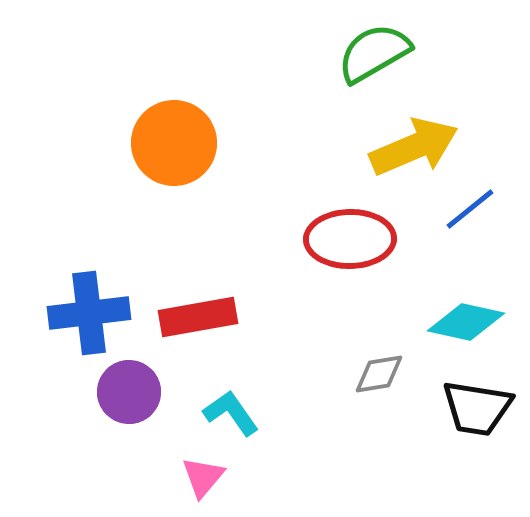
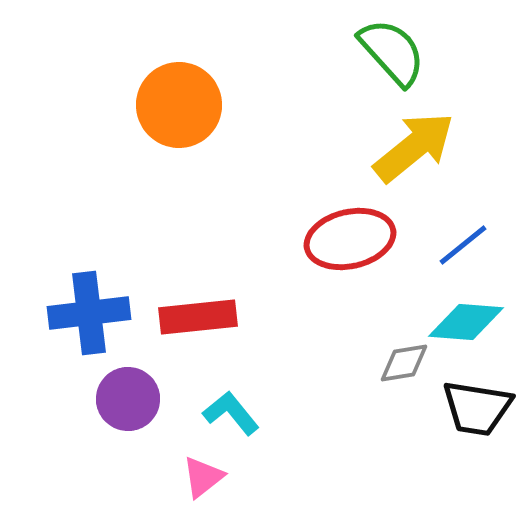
green semicircle: moved 18 px right, 1 px up; rotated 78 degrees clockwise
orange circle: moved 5 px right, 38 px up
yellow arrow: rotated 16 degrees counterclockwise
blue line: moved 7 px left, 36 px down
red ellipse: rotated 12 degrees counterclockwise
red rectangle: rotated 4 degrees clockwise
cyan diamond: rotated 8 degrees counterclockwise
gray diamond: moved 25 px right, 11 px up
purple circle: moved 1 px left, 7 px down
cyan L-shape: rotated 4 degrees counterclockwise
pink triangle: rotated 12 degrees clockwise
